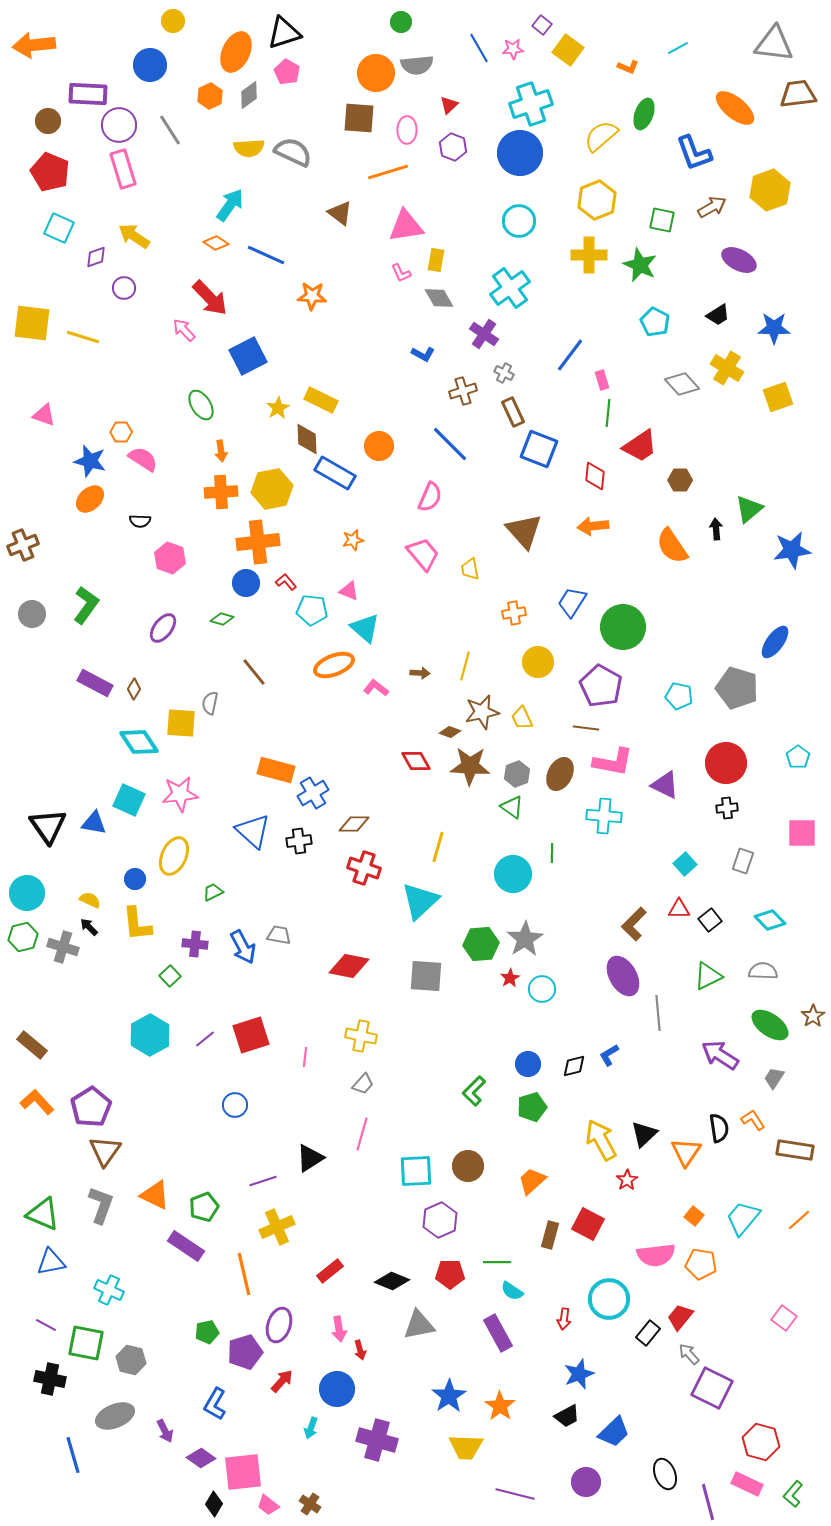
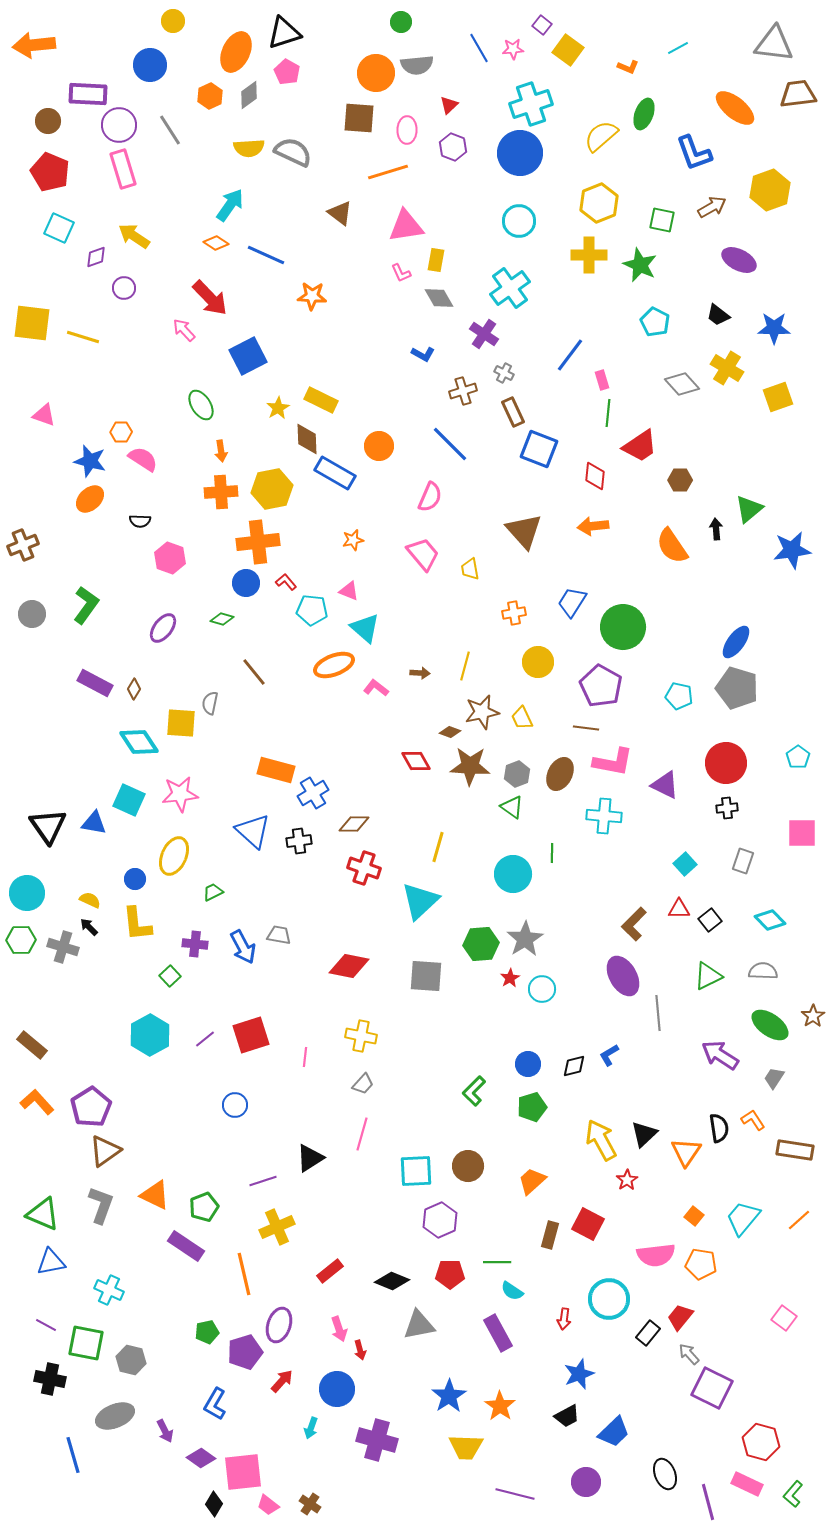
yellow hexagon at (597, 200): moved 2 px right, 3 px down
black trapezoid at (718, 315): rotated 70 degrees clockwise
blue ellipse at (775, 642): moved 39 px left
green hexagon at (23, 937): moved 2 px left, 3 px down; rotated 12 degrees clockwise
brown triangle at (105, 1151): rotated 20 degrees clockwise
pink arrow at (339, 1329): rotated 10 degrees counterclockwise
